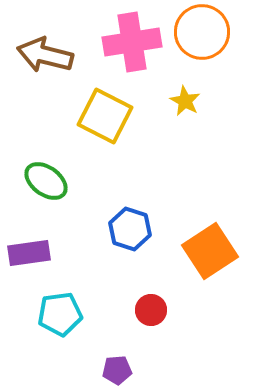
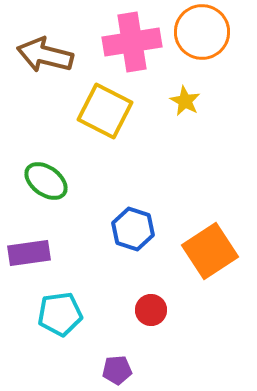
yellow square: moved 5 px up
blue hexagon: moved 3 px right
